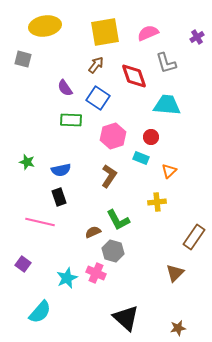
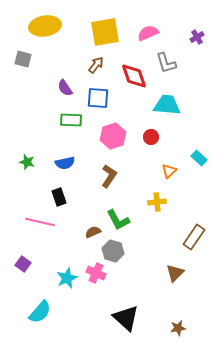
blue square: rotated 30 degrees counterclockwise
cyan rectangle: moved 58 px right; rotated 21 degrees clockwise
blue semicircle: moved 4 px right, 7 px up
